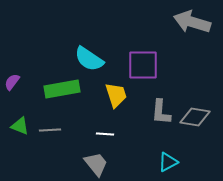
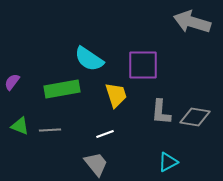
white line: rotated 24 degrees counterclockwise
